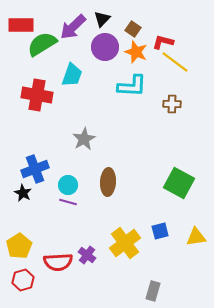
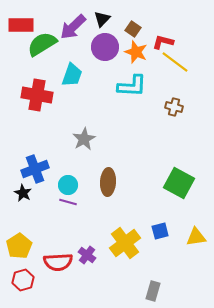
brown cross: moved 2 px right, 3 px down; rotated 12 degrees clockwise
